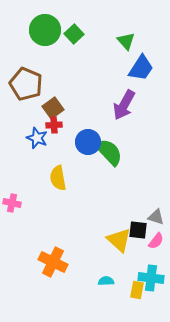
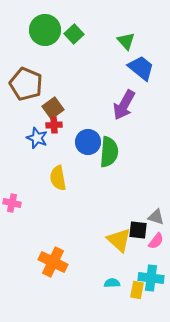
blue trapezoid: rotated 84 degrees counterclockwise
green semicircle: rotated 48 degrees clockwise
cyan semicircle: moved 6 px right, 2 px down
